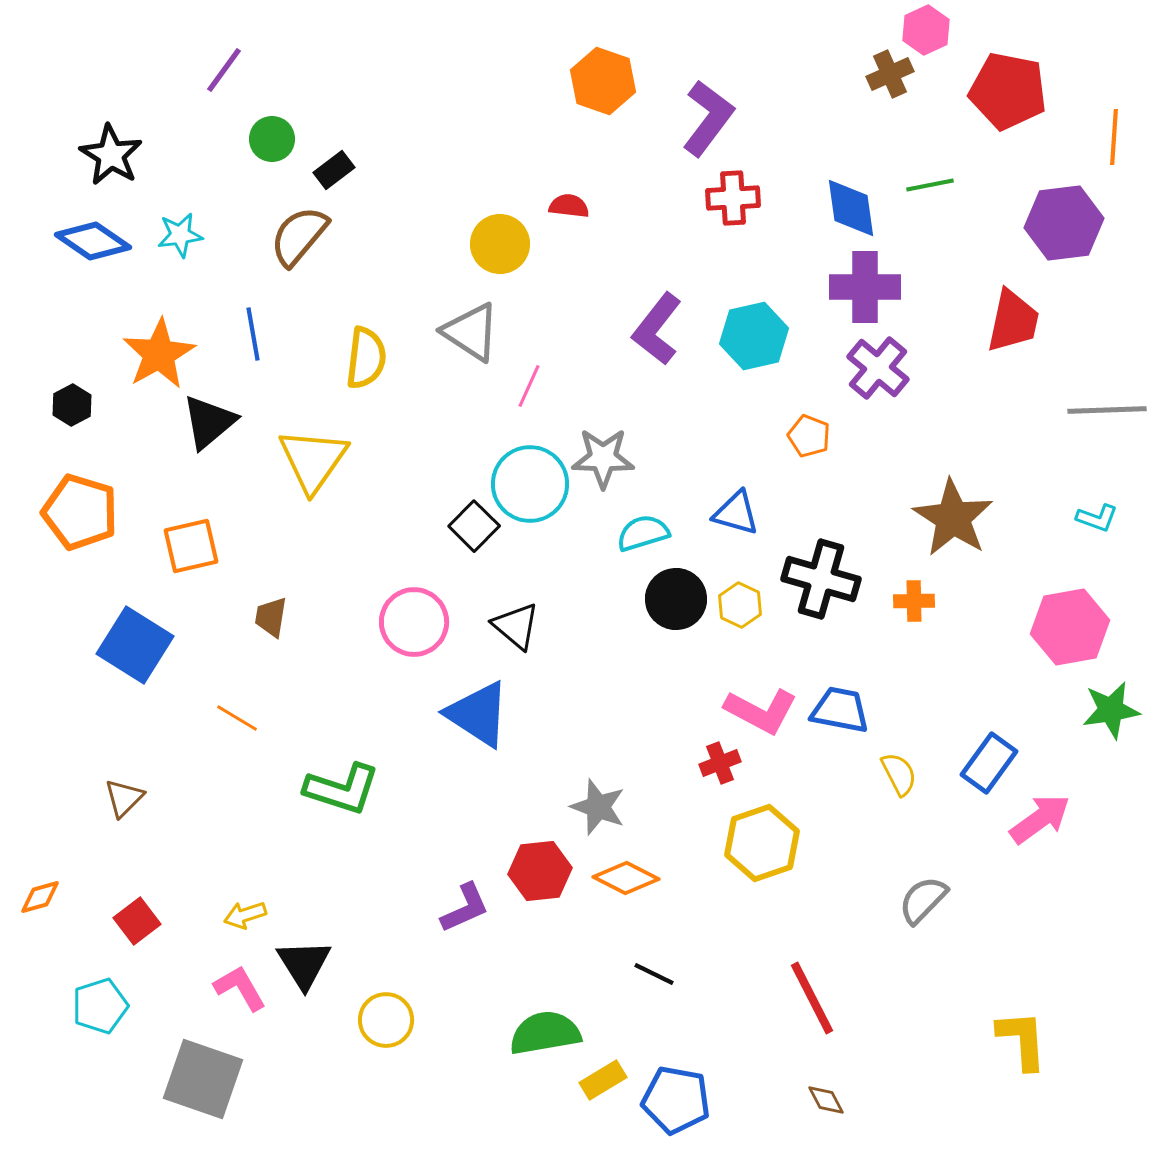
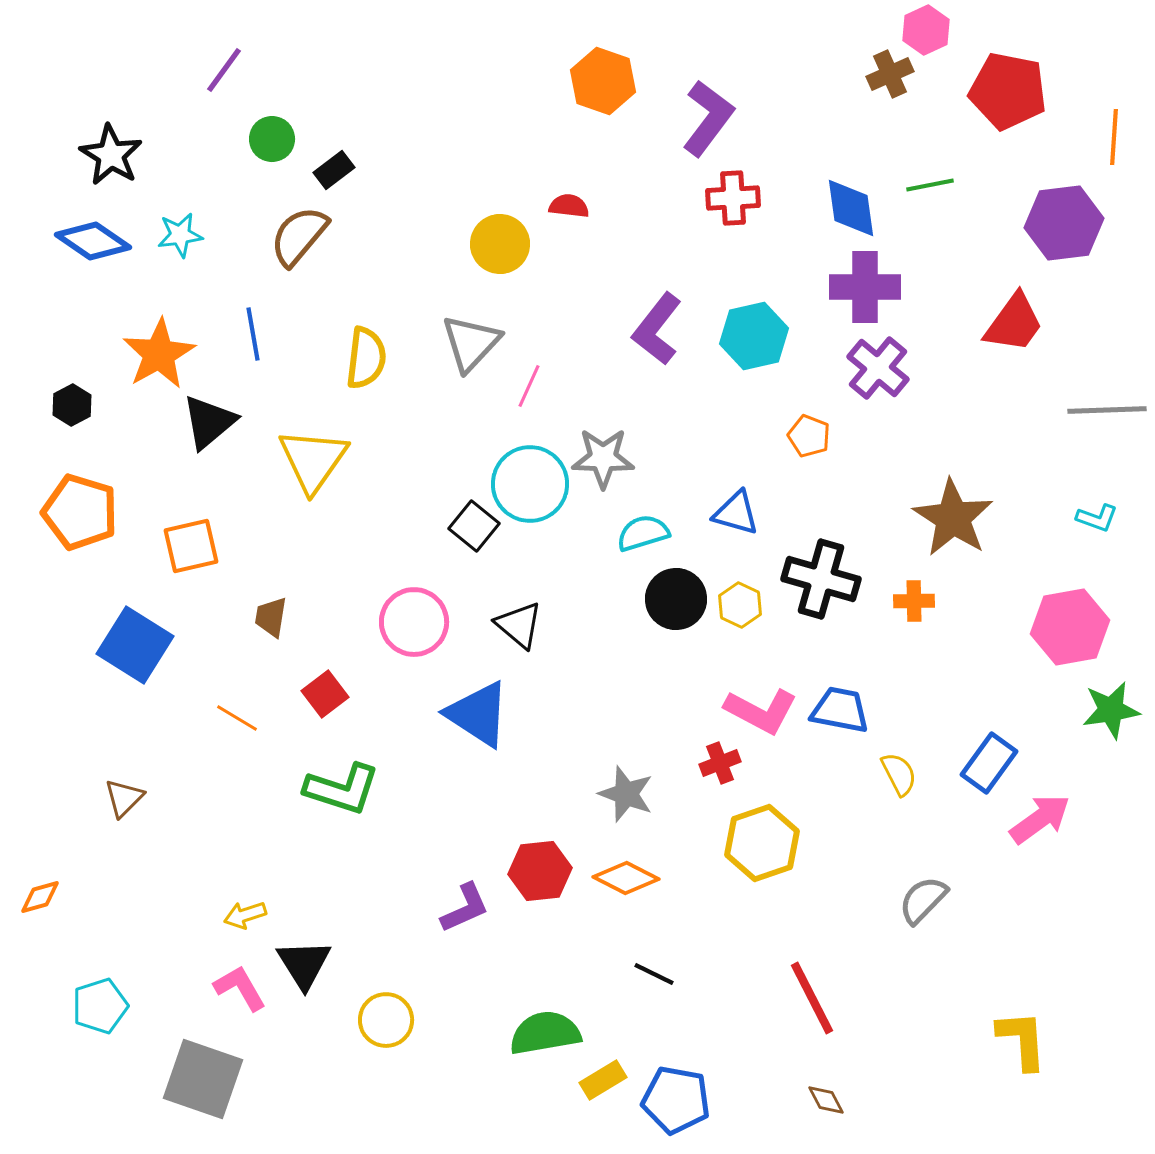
red trapezoid at (1013, 321): moved 1 px right, 2 px down; rotated 24 degrees clockwise
gray triangle at (471, 332): moved 11 px down; rotated 40 degrees clockwise
black square at (474, 526): rotated 6 degrees counterclockwise
black triangle at (516, 626): moved 3 px right, 1 px up
gray star at (598, 807): moved 28 px right, 13 px up
red square at (137, 921): moved 188 px right, 227 px up
